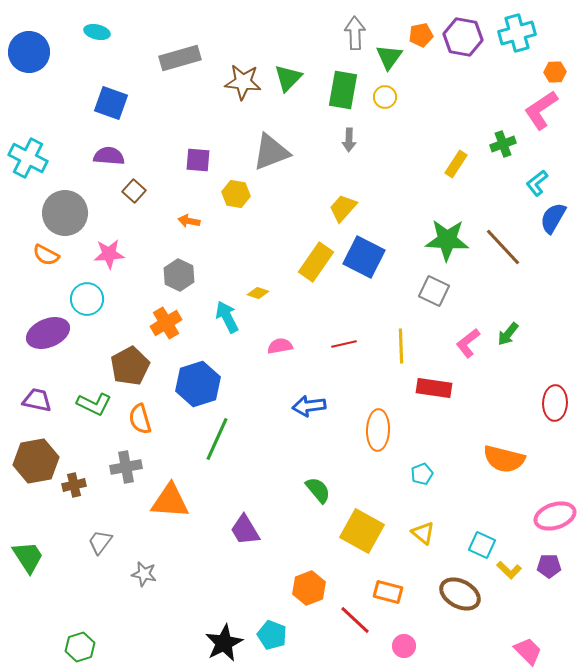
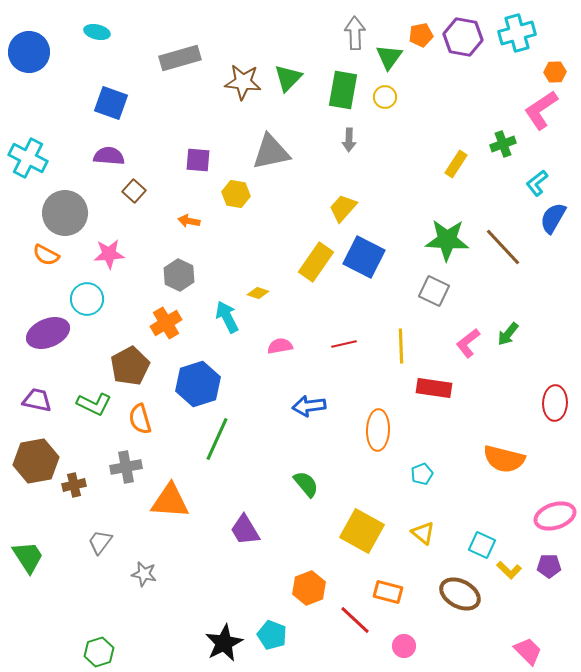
gray triangle at (271, 152): rotated 9 degrees clockwise
green semicircle at (318, 490): moved 12 px left, 6 px up
green hexagon at (80, 647): moved 19 px right, 5 px down
